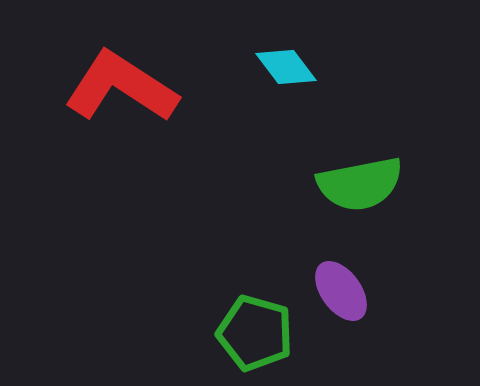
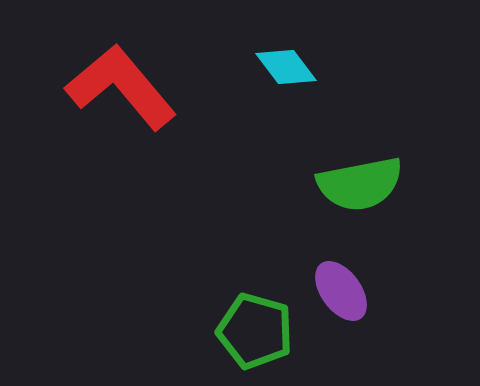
red L-shape: rotated 17 degrees clockwise
green pentagon: moved 2 px up
